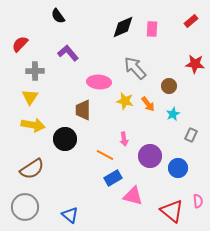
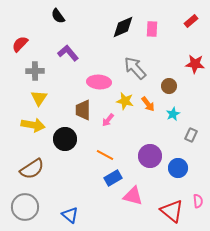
yellow triangle: moved 9 px right, 1 px down
pink arrow: moved 16 px left, 19 px up; rotated 48 degrees clockwise
